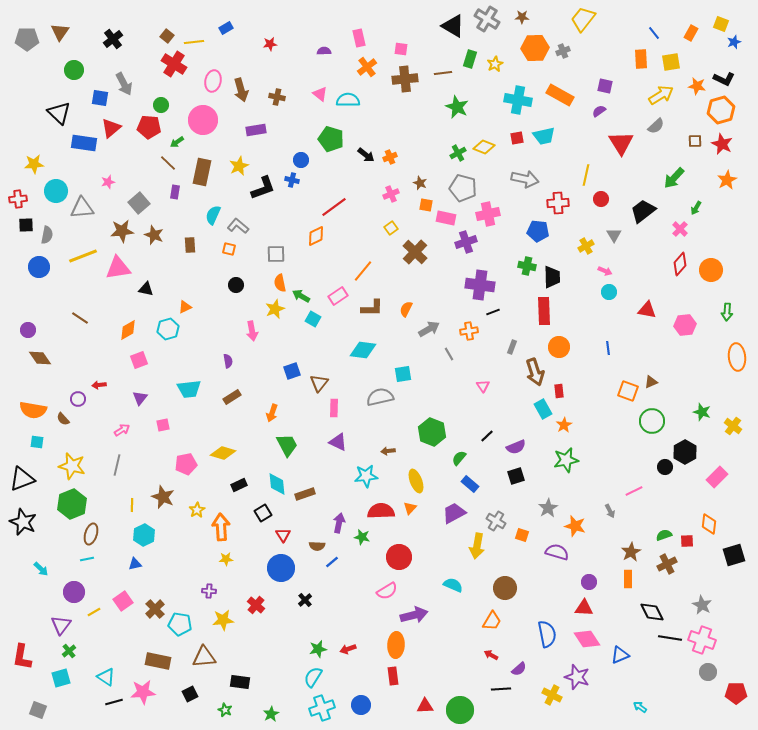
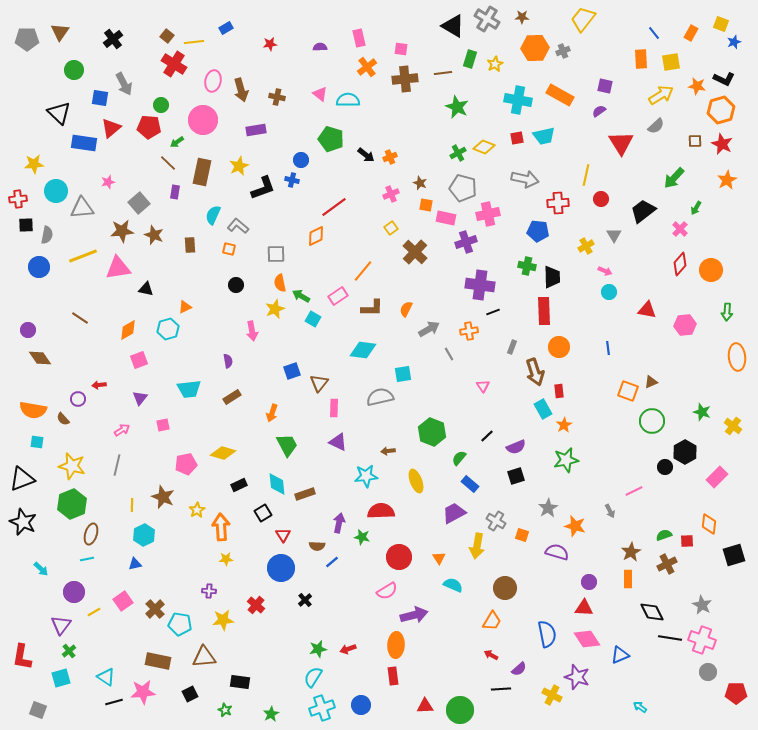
purple semicircle at (324, 51): moved 4 px left, 4 px up
orange triangle at (410, 508): moved 29 px right, 50 px down; rotated 16 degrees counterclockwise
